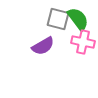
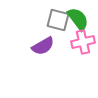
gray square: moved 1 px down
pink cross: rotated 25 degrees counterclockwise
